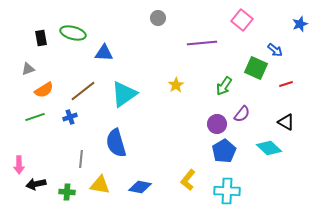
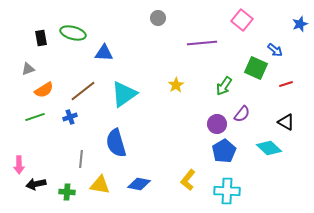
blue diamond: moved 1 px left, 3 px up
